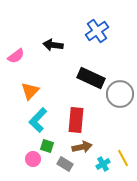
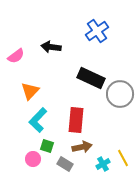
black arrow: moved 2 px left, 2 px down
